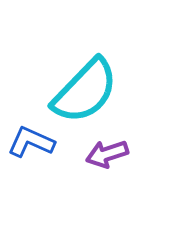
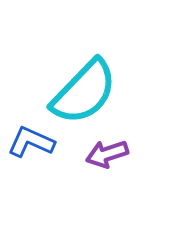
cyan semicircle: moved 1 px left, 1 px down
